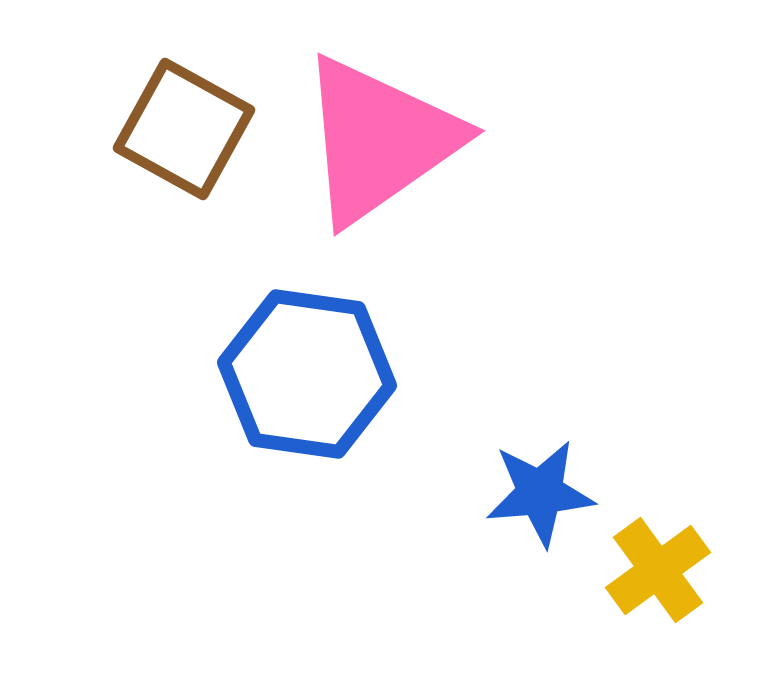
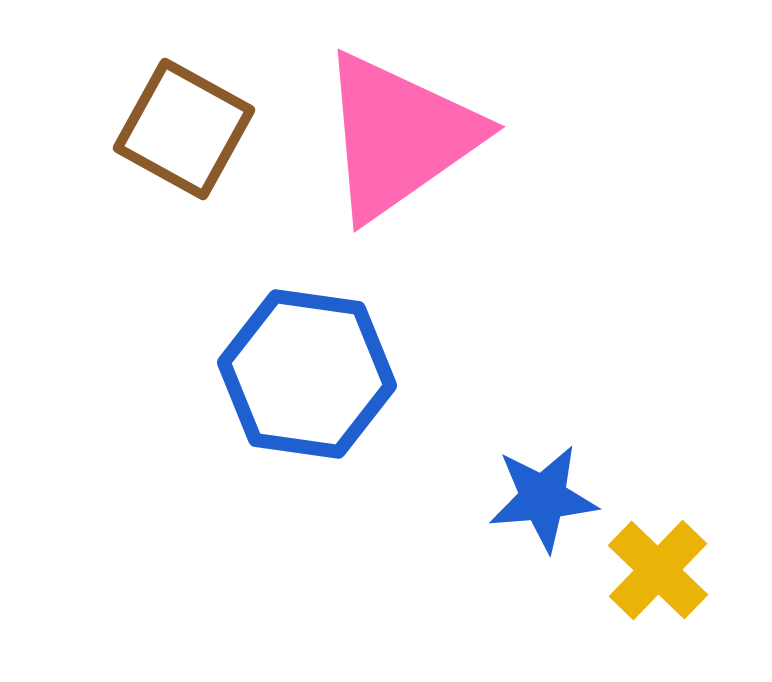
pink triangle: moved 20 px right, 4 px up
blue star: moved 3 px right, 5 px down
yellow cross: rotated 10 degrees counterclockwise
